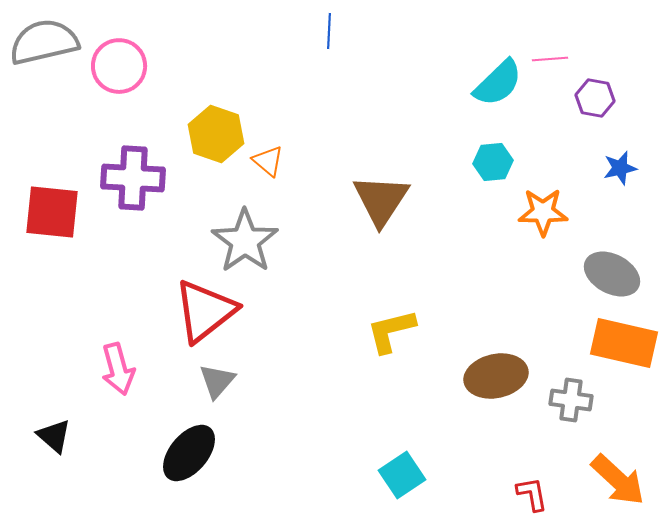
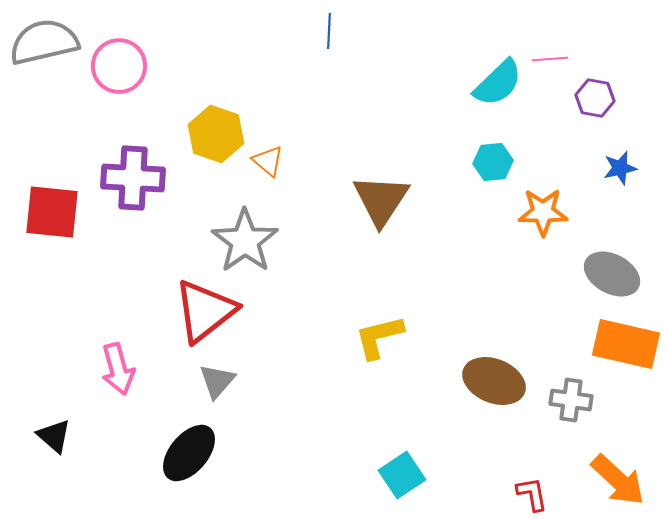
yellow L-shape: moved 12 px left, 6 px down
orange rectangle: moved 2 px right, 1 px down
brown ellipse: moved 2 px left, 5 px down; rotated 34 degrees clockwise
